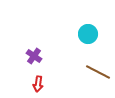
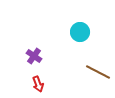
cyan circle: moved 8 px left, 2 px up
red arrow: rotated 28 degrees counterclockwise
